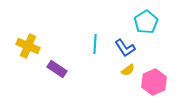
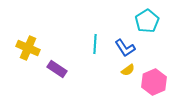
cyan pentagon: moved 1 px right, 1 px up
yellow cross: moved 2 px down
